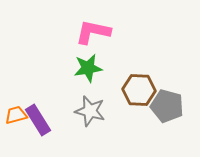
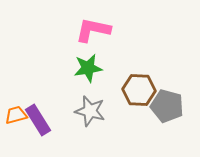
pink L-shape: moved 2 px up
